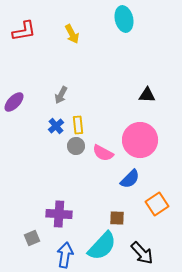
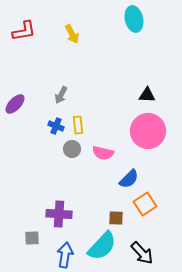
cyan ellipse: moved 10 px right
purple ellipse: moved 1 px right, 2 px down
blue cross: rotated 28 degrees counterclockwise
pink circle: moved 8 px right, 9 px up
gray circle: moved 4 px left, 3 px down
pink semicircle: rotated 15 degrees counterclockwise
blue semicircle: moved 1 px left
orange square: moved 12 px left
brown square: moved 1 px left
gray square: rotated 21 degrees clockwise
